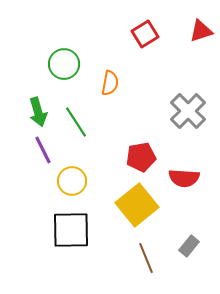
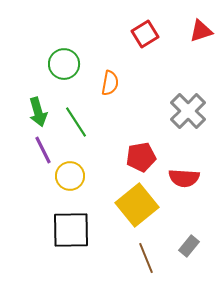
yellow circle: moved 2 px left, 5 px up
